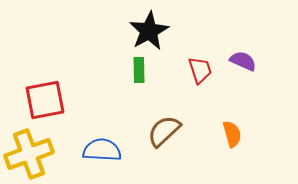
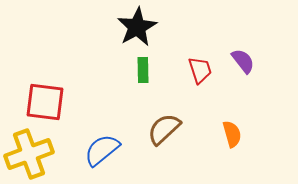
black star: moved 12 px left, 4 px up
purple semicircle: rotated 28 degrees clockwise
green rectangle: moved 4 px right
red square: moved 2 px down; rotated 18 degrees clockwise
brown semicircle: moved 2 px up
blue semicircle: rotated 42 degrees counterclockwise
